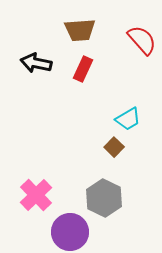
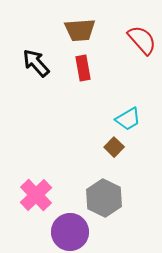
black arrow: rotated 36 degrees clockwise
red rectangle: moved 1 px up; rotated 35 degrees counterclockwise
